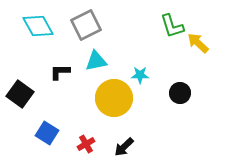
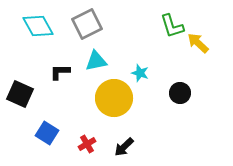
gray square: moved 1 px right, 1 px up
cyan star: moved 2 px up; rotated 18 degrees clockwise
black square: rotated 12 degrees counterclockwise
red cross: moved 1 px right
